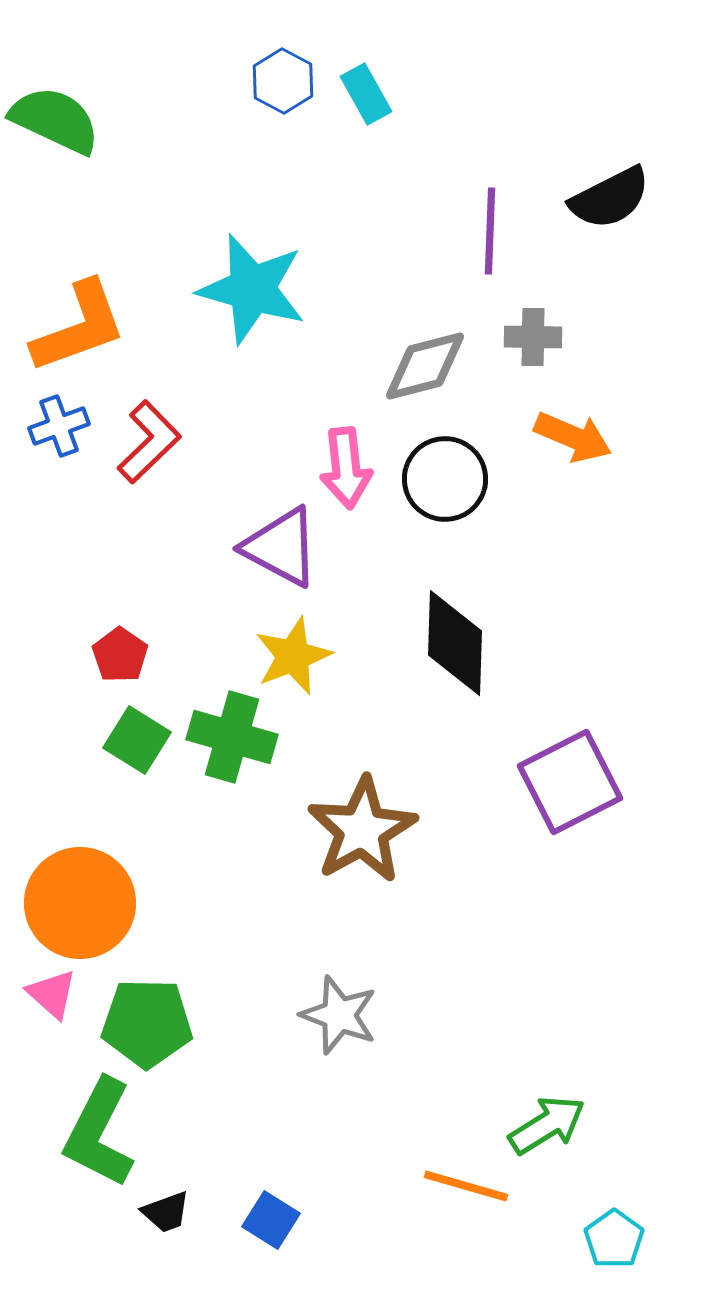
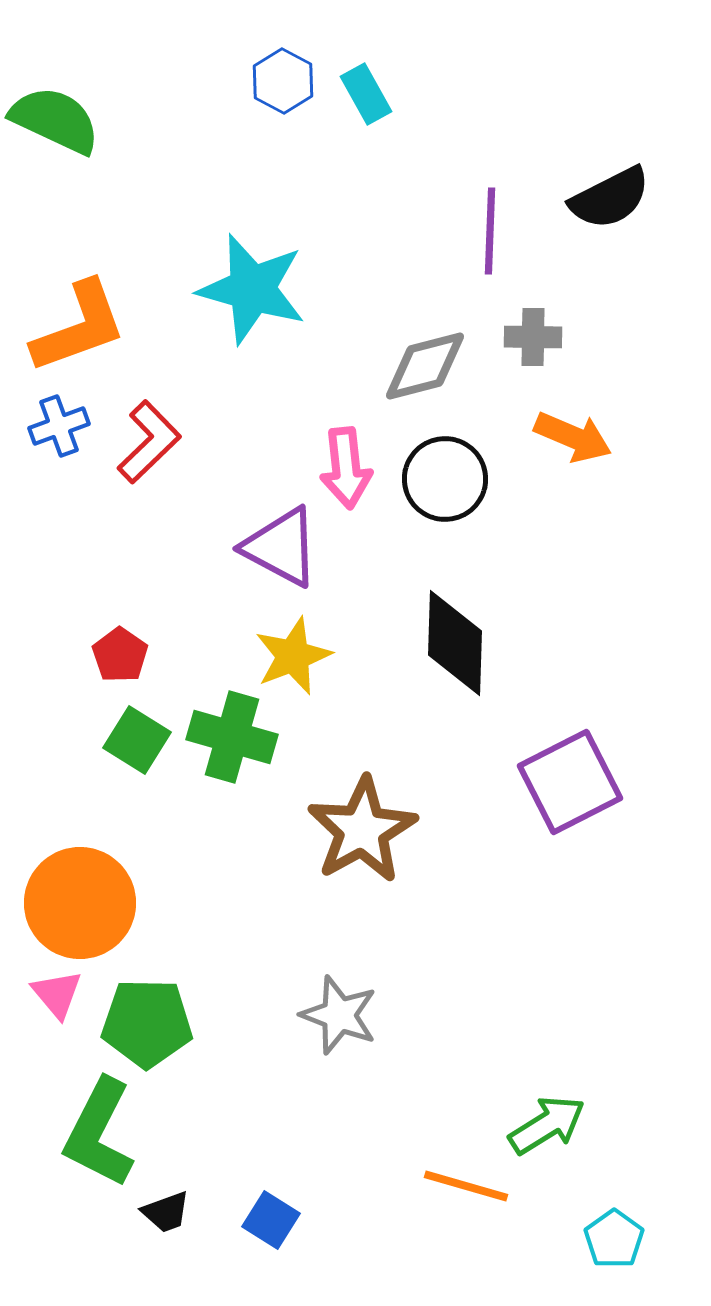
pink triangle: moved 5 px right; rotated 8 degrees clockwise
